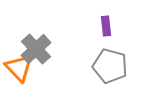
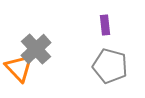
purple rectangle: moved 1 px left, 1 px up
